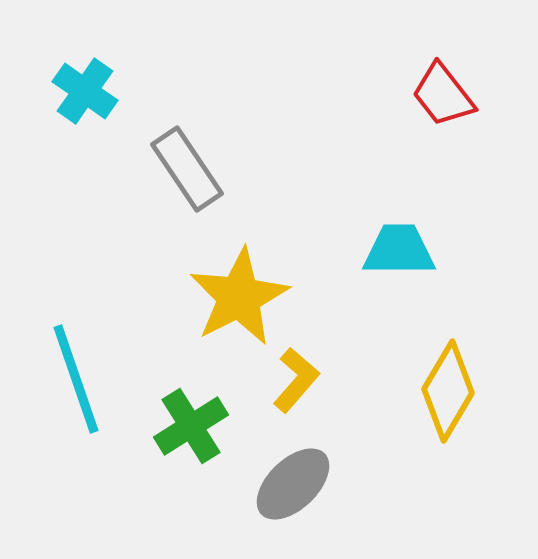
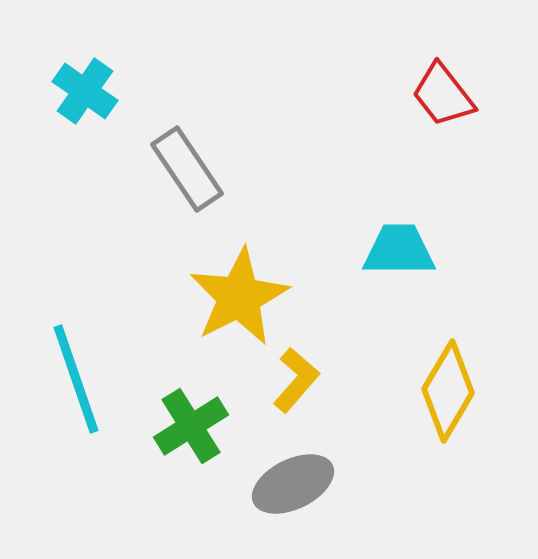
gray ellipse: rotated 18 degrees clockwise
